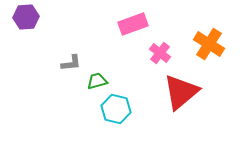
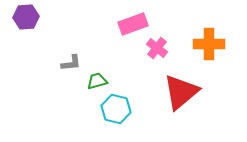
orange cross: rotated 32 degrees counterclockwise
pink cross: moved 3 px left, 5 px up
